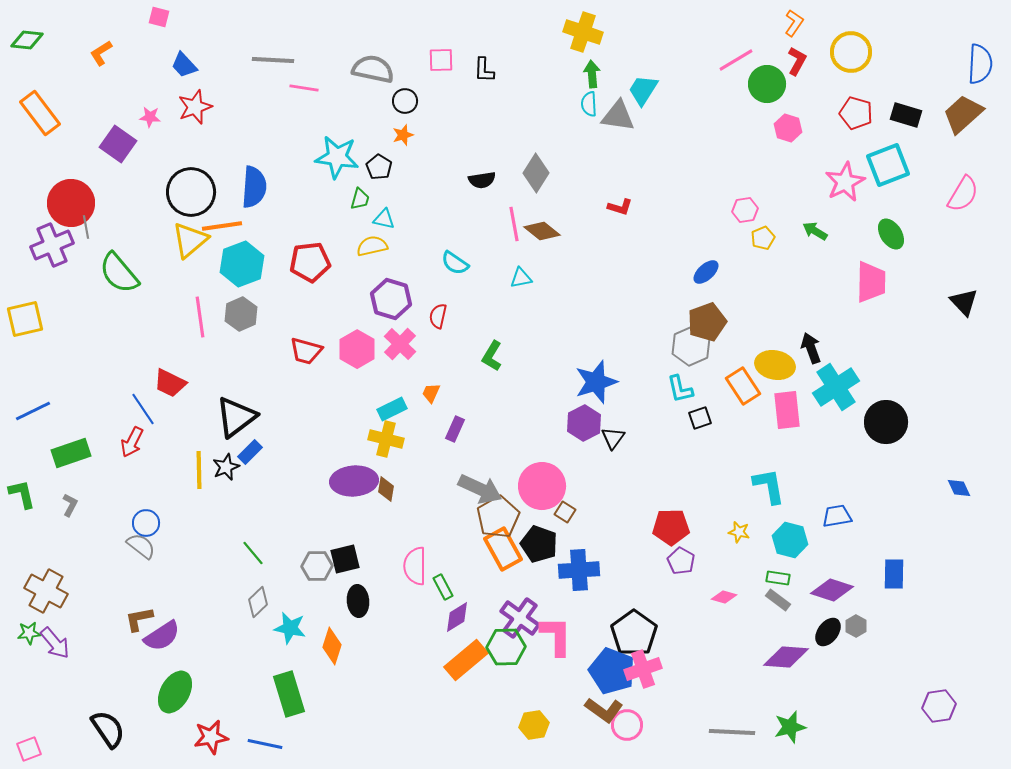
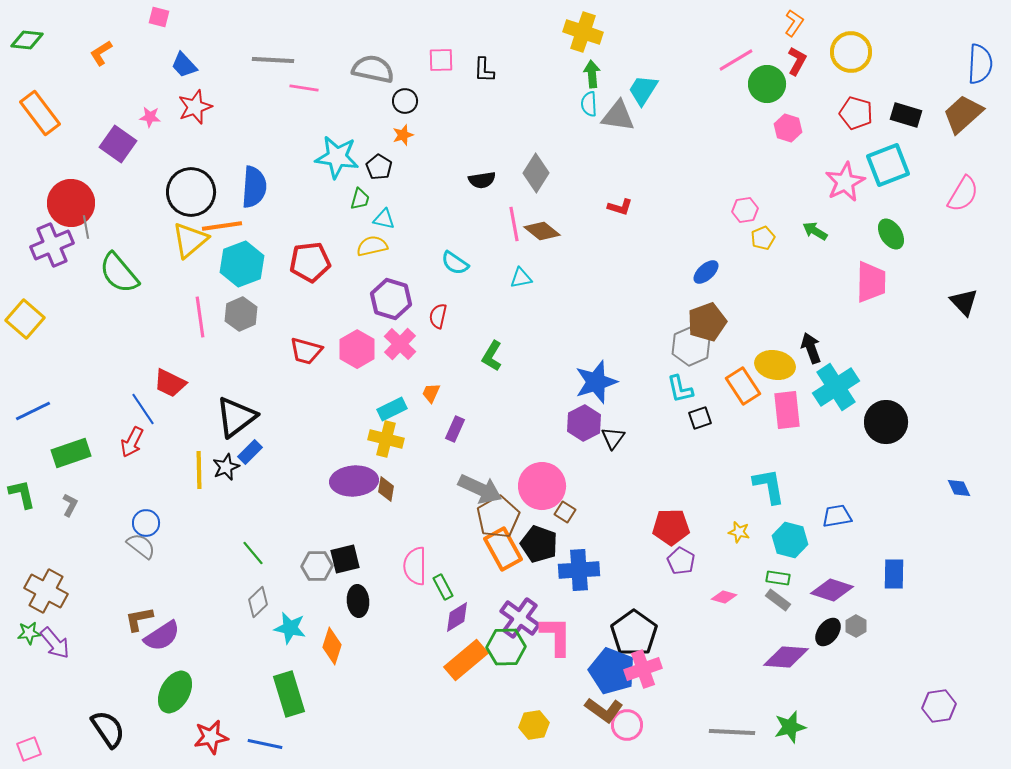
yellow square at (25, 319): rotated 36 degrees counterclockwise
